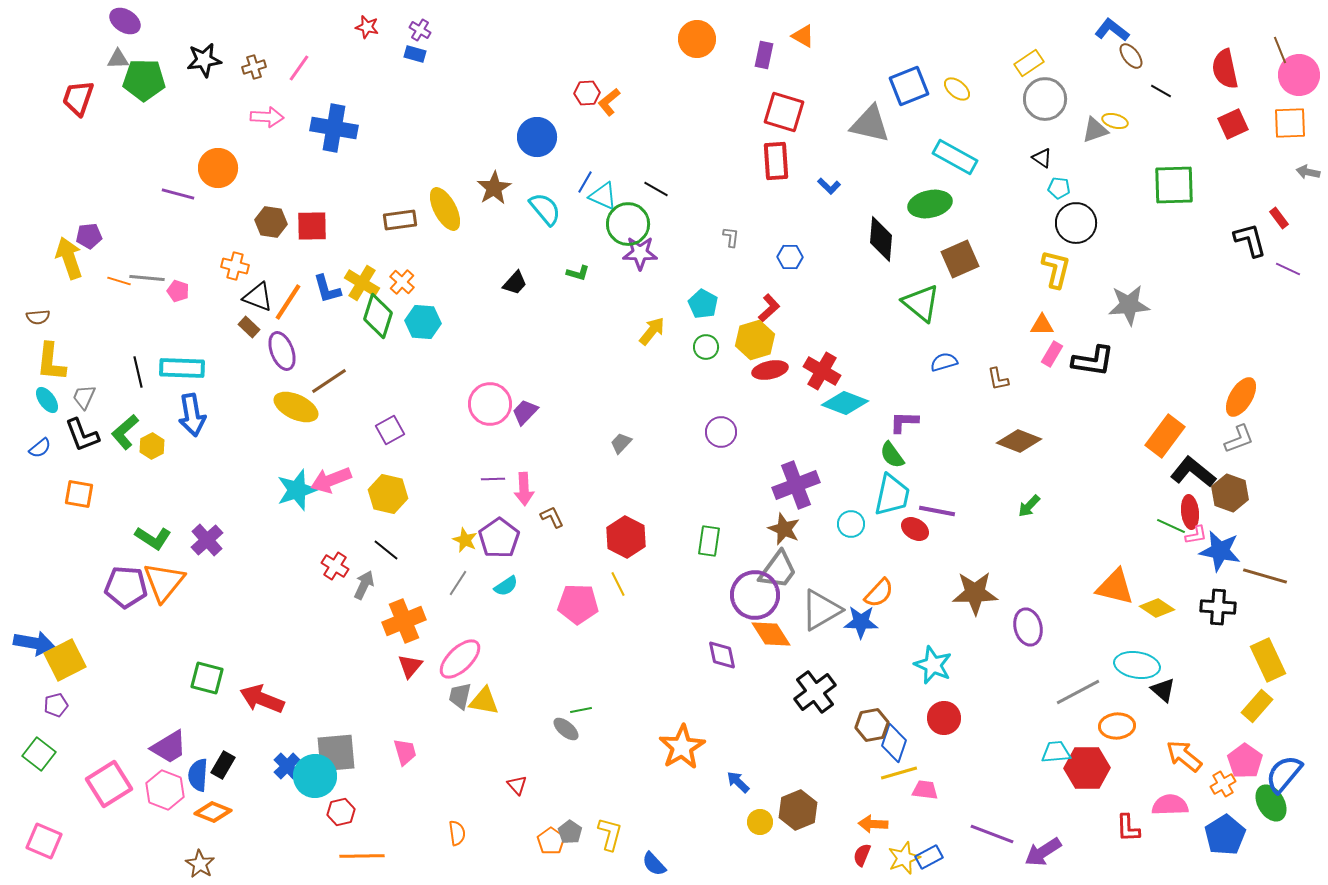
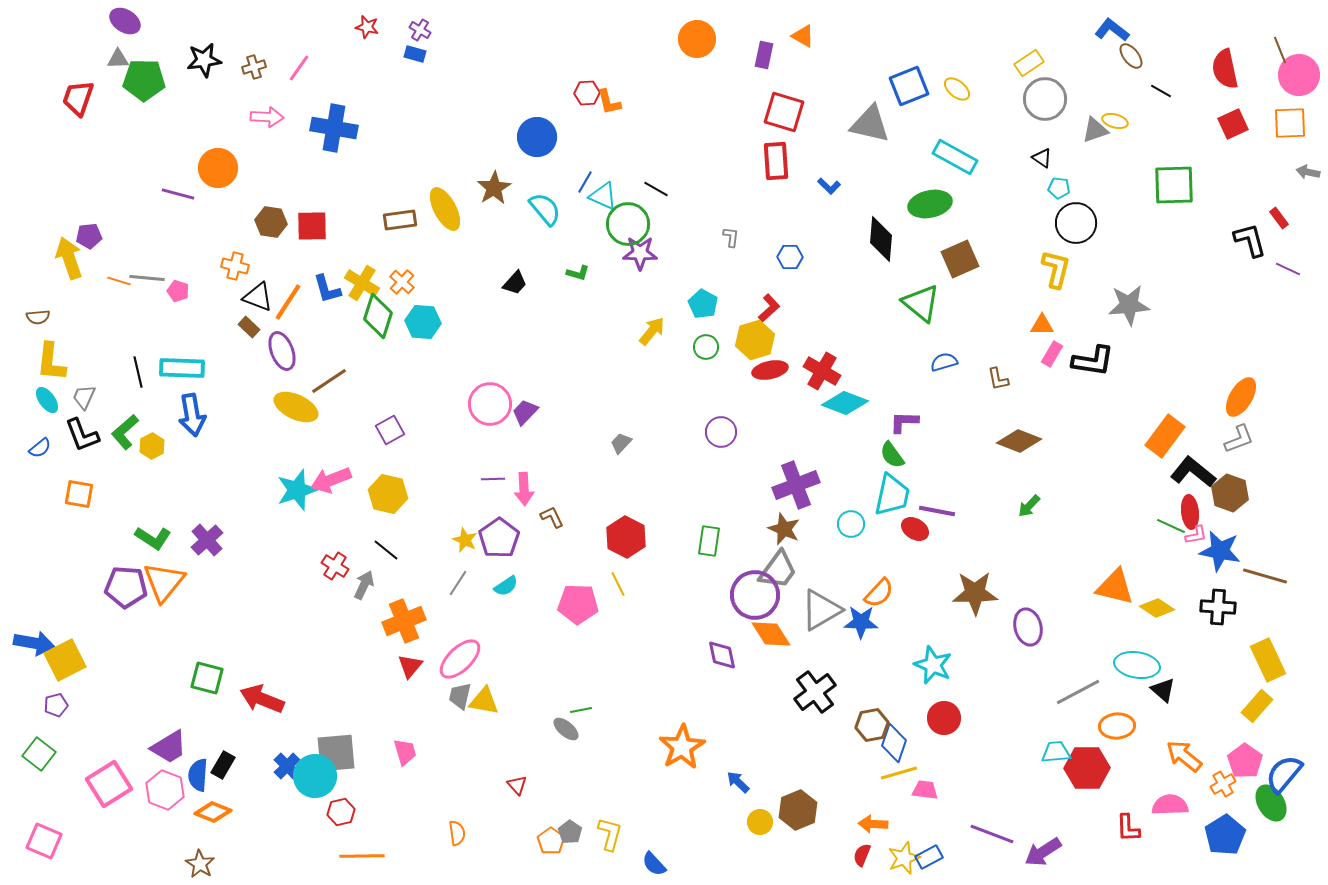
orange L-shape at (609, 102): rotated 64 degrees counterclockwise
